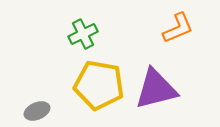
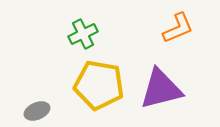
purple triangle: moved 5 px right
